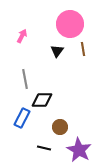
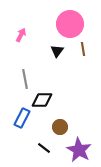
pink arrow: moved 1 px left, 1 px up
black line: rotated 24 degrees clockwise
